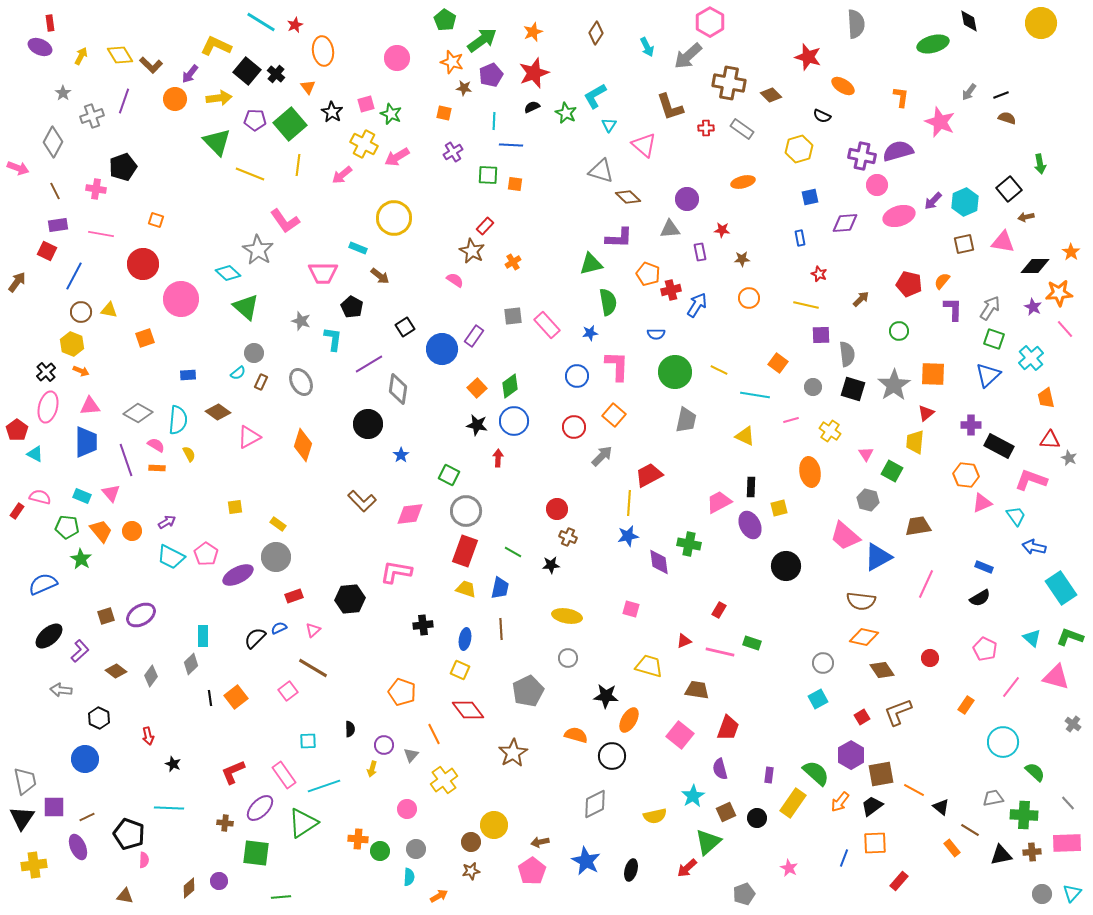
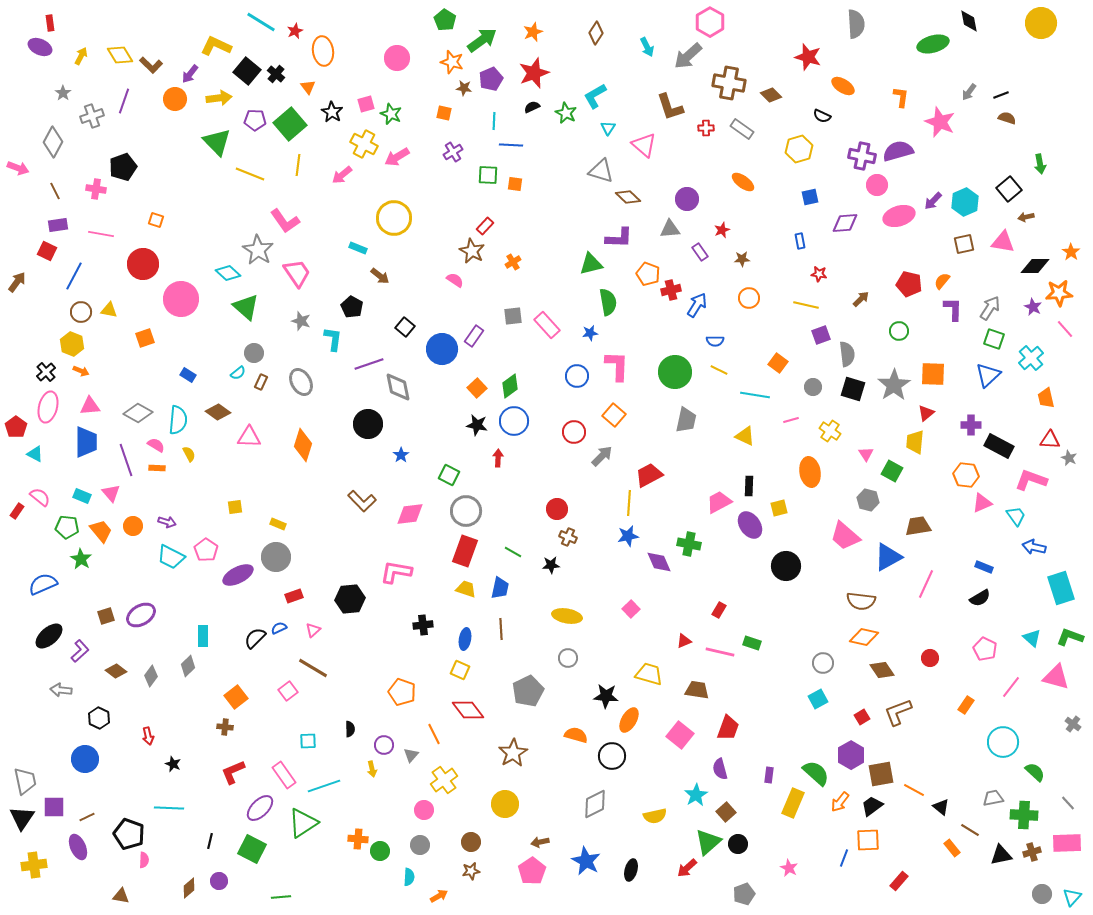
red star at (295, 25): moved 6 px down
purple pentagon at (491, 75): moved 4 px down
cyan triangle at (609, 125): moved 1 px left, 3 px down
orange ellipse at (743, 182): rotated 50 degrees clockwise
red star at (722, 230): rotated 28 degrees counterclockwise
blue rectangle at (800, 238): moved 3 px down
purple rectangle at (700, 252): rotated 24 degrees counterclockwise
pink trapezoid at (323, 273): moved 26 px left; rotated 124 degrees counterclockwise
red star at (819, 274): rotated 14 degrees counterclockwise
black square at (405, 327): rotated 18 degrees counterclockwise
blue semicircle at (656, 334): moved 59 px right, 7 px down
purple square at (821, 335): rotated 18 degrees counterclockwise
purple line at (369, 364): rotated 12 degrees clockwise
blue rectangle at (188, 375): rotated 35 degrees clockwise
gray diamond at (398, 389): moved 2 px up; rotated 20 degrees counterclockwise
red circle at (574, 427): moved 5 px down
red pentagon at (17, 430): moved 1 px left, 3 px up
pink triangle at (249, 437): rotated 30 degrees clockwise
black rectangle at (751, 487): moved 2 px left, 1 px up
pink semicircle at (40, 497): rotated 25 degrees clockwise
purple arrow at (167, 522): rotated 48 degrees clockwise
yellow rectangle at (278, 524): rotated 14 degrees counterclockwise
purple ellipse at (750, 525): rotated 8 degrees counterclockwise
orange circle at (132, 531): moved 1 px right, 5 px up
pink pentagon at (206, 554): moved 4 px up
blue triangle at (878, 557): moved 10 px right
purple diamond at (659, 562): rotated 16 degrees counterclockwise
cyan rectangle at (1061, 588): rotated 16 degrees clockwise
pink square at (631, 609): rotated 30 degrees clockwise
gray diamond at (191, 664): moved 3 px left, 2 px down
yellow trapezoid at (649, 666): moved 8 px down
black line at (210, 698): moved 143 px down; rotated 21 degrees clockwise
yellow arrow at (372, 769): rotated 28 degrees counterclockwise
cyan star at (693, 796): moved 3 px right, 1 px up
yellow rectangle at (793, 803): rotated 12 degrees counterclockwise
pink circle at (407, 809): moved 17 px right, 1 px down
brown square at (726, 812): rotated 18 degrees counterclockwise
black circle at (757, 818): moved 19 px left, 26 px down
brown cross at (225, 823): moved 96 px up
yellow circle at (494, 825): moved 11 px right, 21 px up
orange square at (875, 843): moved 7 px left, 3 px up
gray circle at (416, 849): moved 4 px right, 4 px up
brown cross at (1032, 852): rotated 12 degrees counterclockwise
green square at (256, 853): moved 4 px left, 4 px up; rotated 20 degrees clockwise
cyan triangle at (1072, 893): moved 4 px down
brown triangle at (125, 896): moved 4 px left
